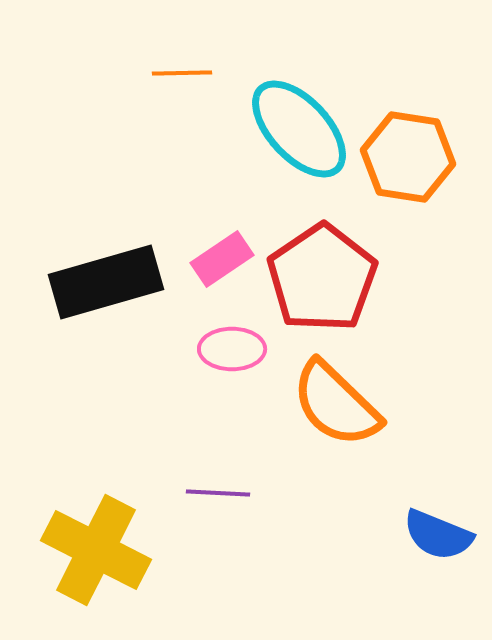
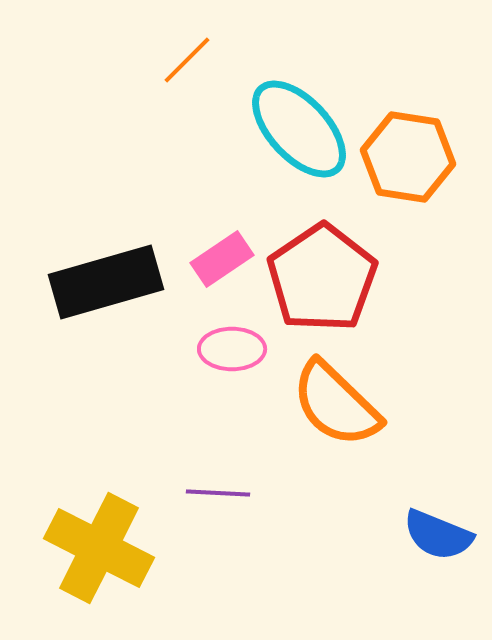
orange line: moved 5 px right, 13 px up; rotated 44 degrees counterclockwise
yellow cross: moved 3 px right, 2 px up
